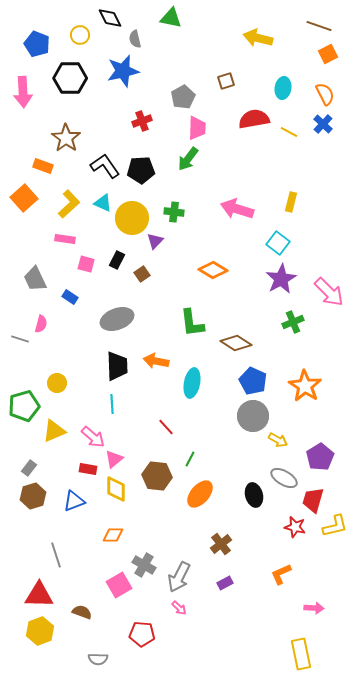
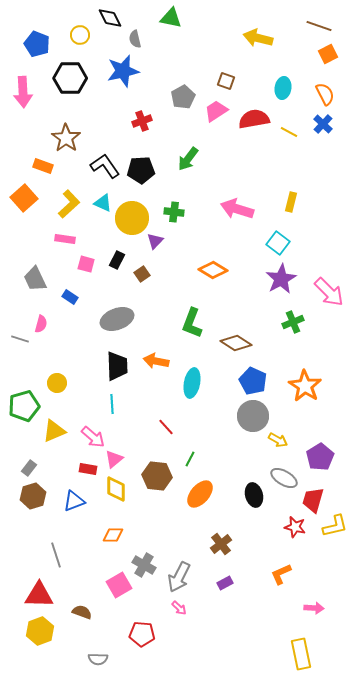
brown square at (226, 81): rotated 36 degrees clockwise
pink trapezoid at (197, 128): moved 19 px right, 17 px up; rotated 125 degrees counterclockwise
green L-shape at (192, 323): rotated 28 degrees clockwise
